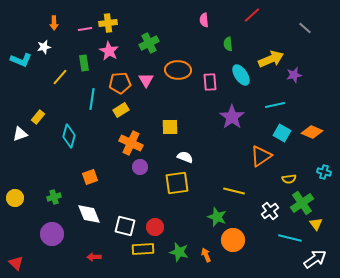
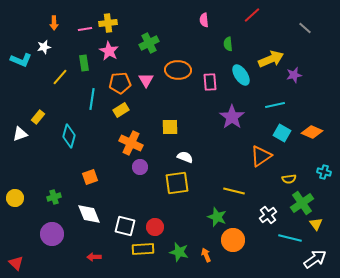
white cross at (270, 211): moved 2 px left, 4 px down
